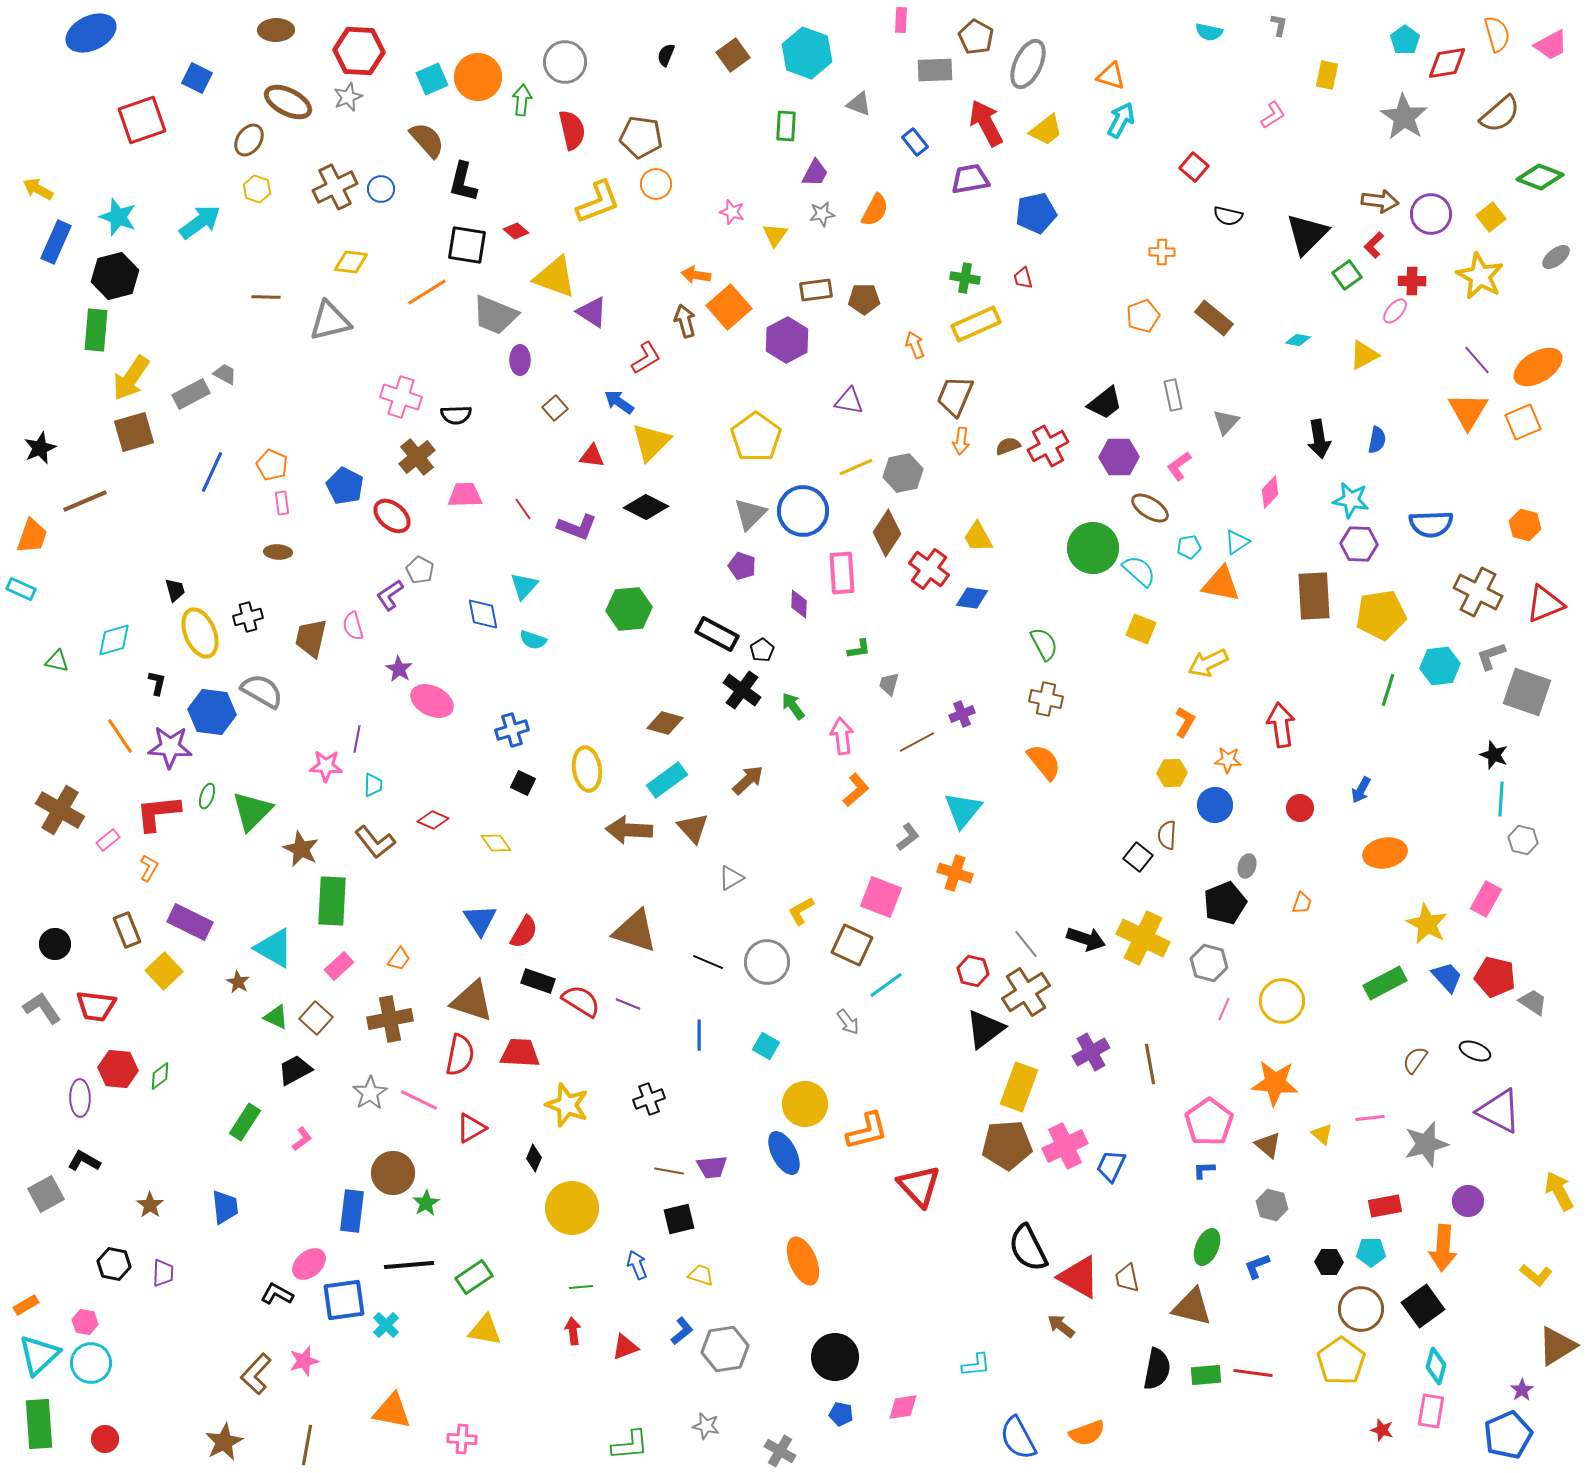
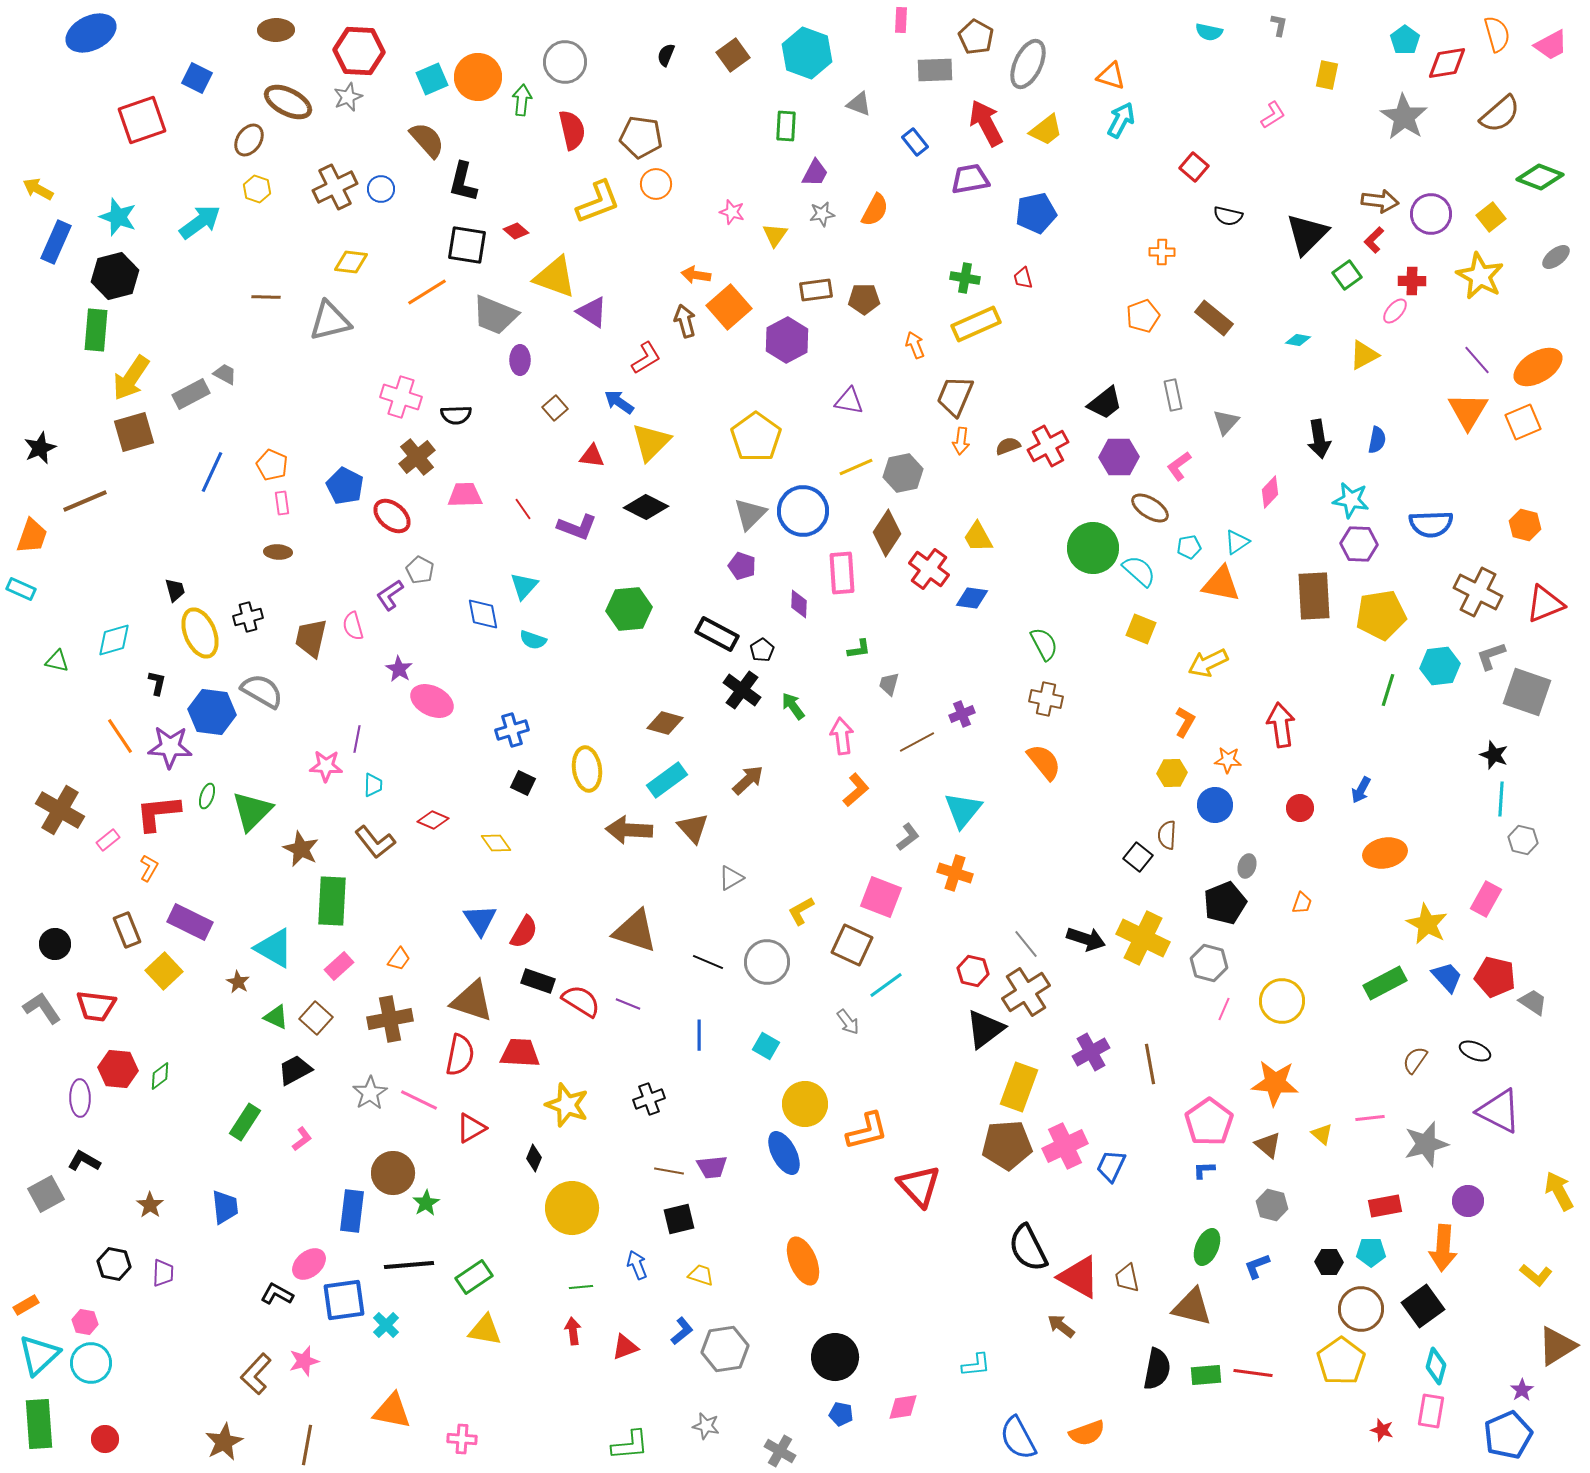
red L-shape at (1374, 245): moved 5 px up
